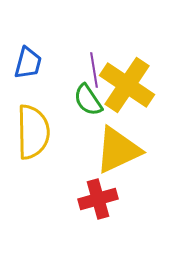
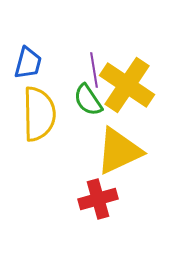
yellow semicircle: moved 6 px right, 18 px up
yellow triangle: moved 1 px right, 1 px down
